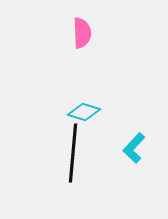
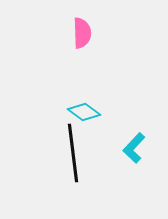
cyan diamond: rotated 20 degrees clockwise
black line: rotated 12 degrees counterclockwise
